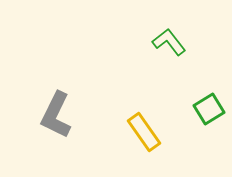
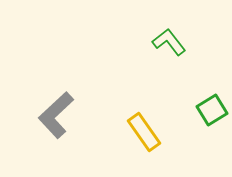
green square: moved 3 px right, 1 px down
gray L-shape: rotated 21 degrees clockwise
